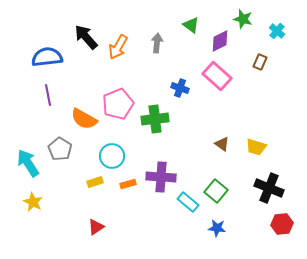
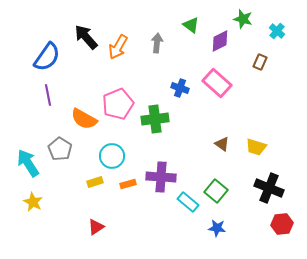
blue semicircle: rotated 132 degrees clockwise
pink rectangle: moved 7 px down
